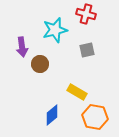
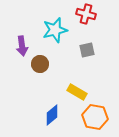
purple arrow: moved 1 px up
